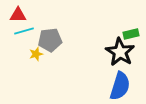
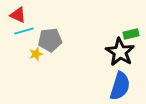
red triangle: rotated 24 degrees clockwise
